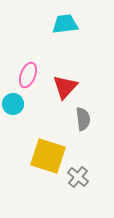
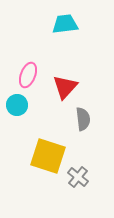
cyan circle: moved 4 px right, 1 px down
